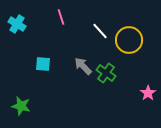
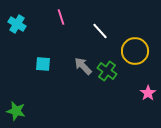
yellow circle: moved 6 px right, 11 px down
green cross: moved 1 px right, 2 px up
green star: moved 5 px left, 5 px down
